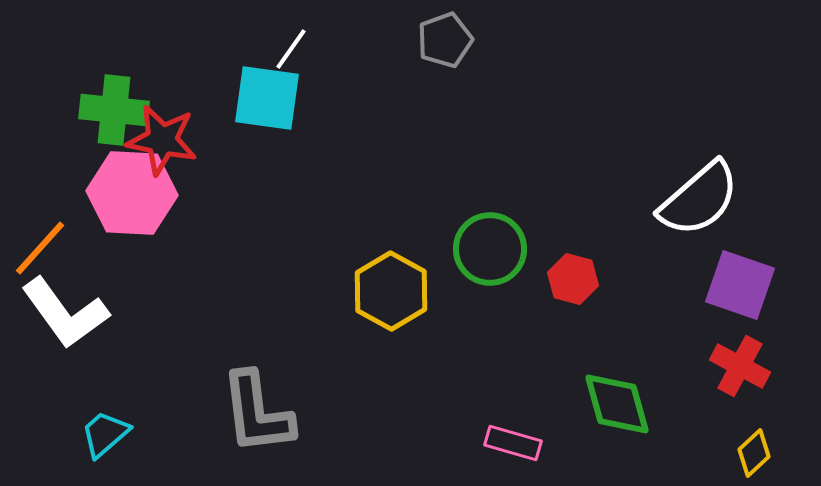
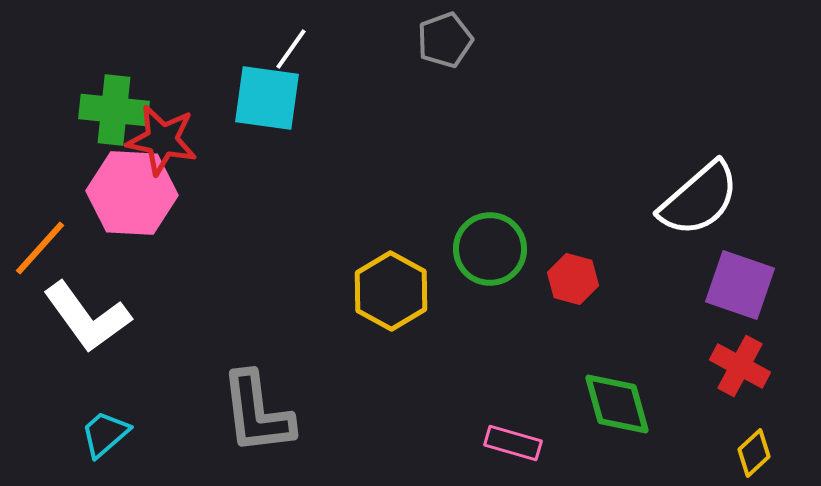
white L-shape: moved 22 px right, 4 px down
